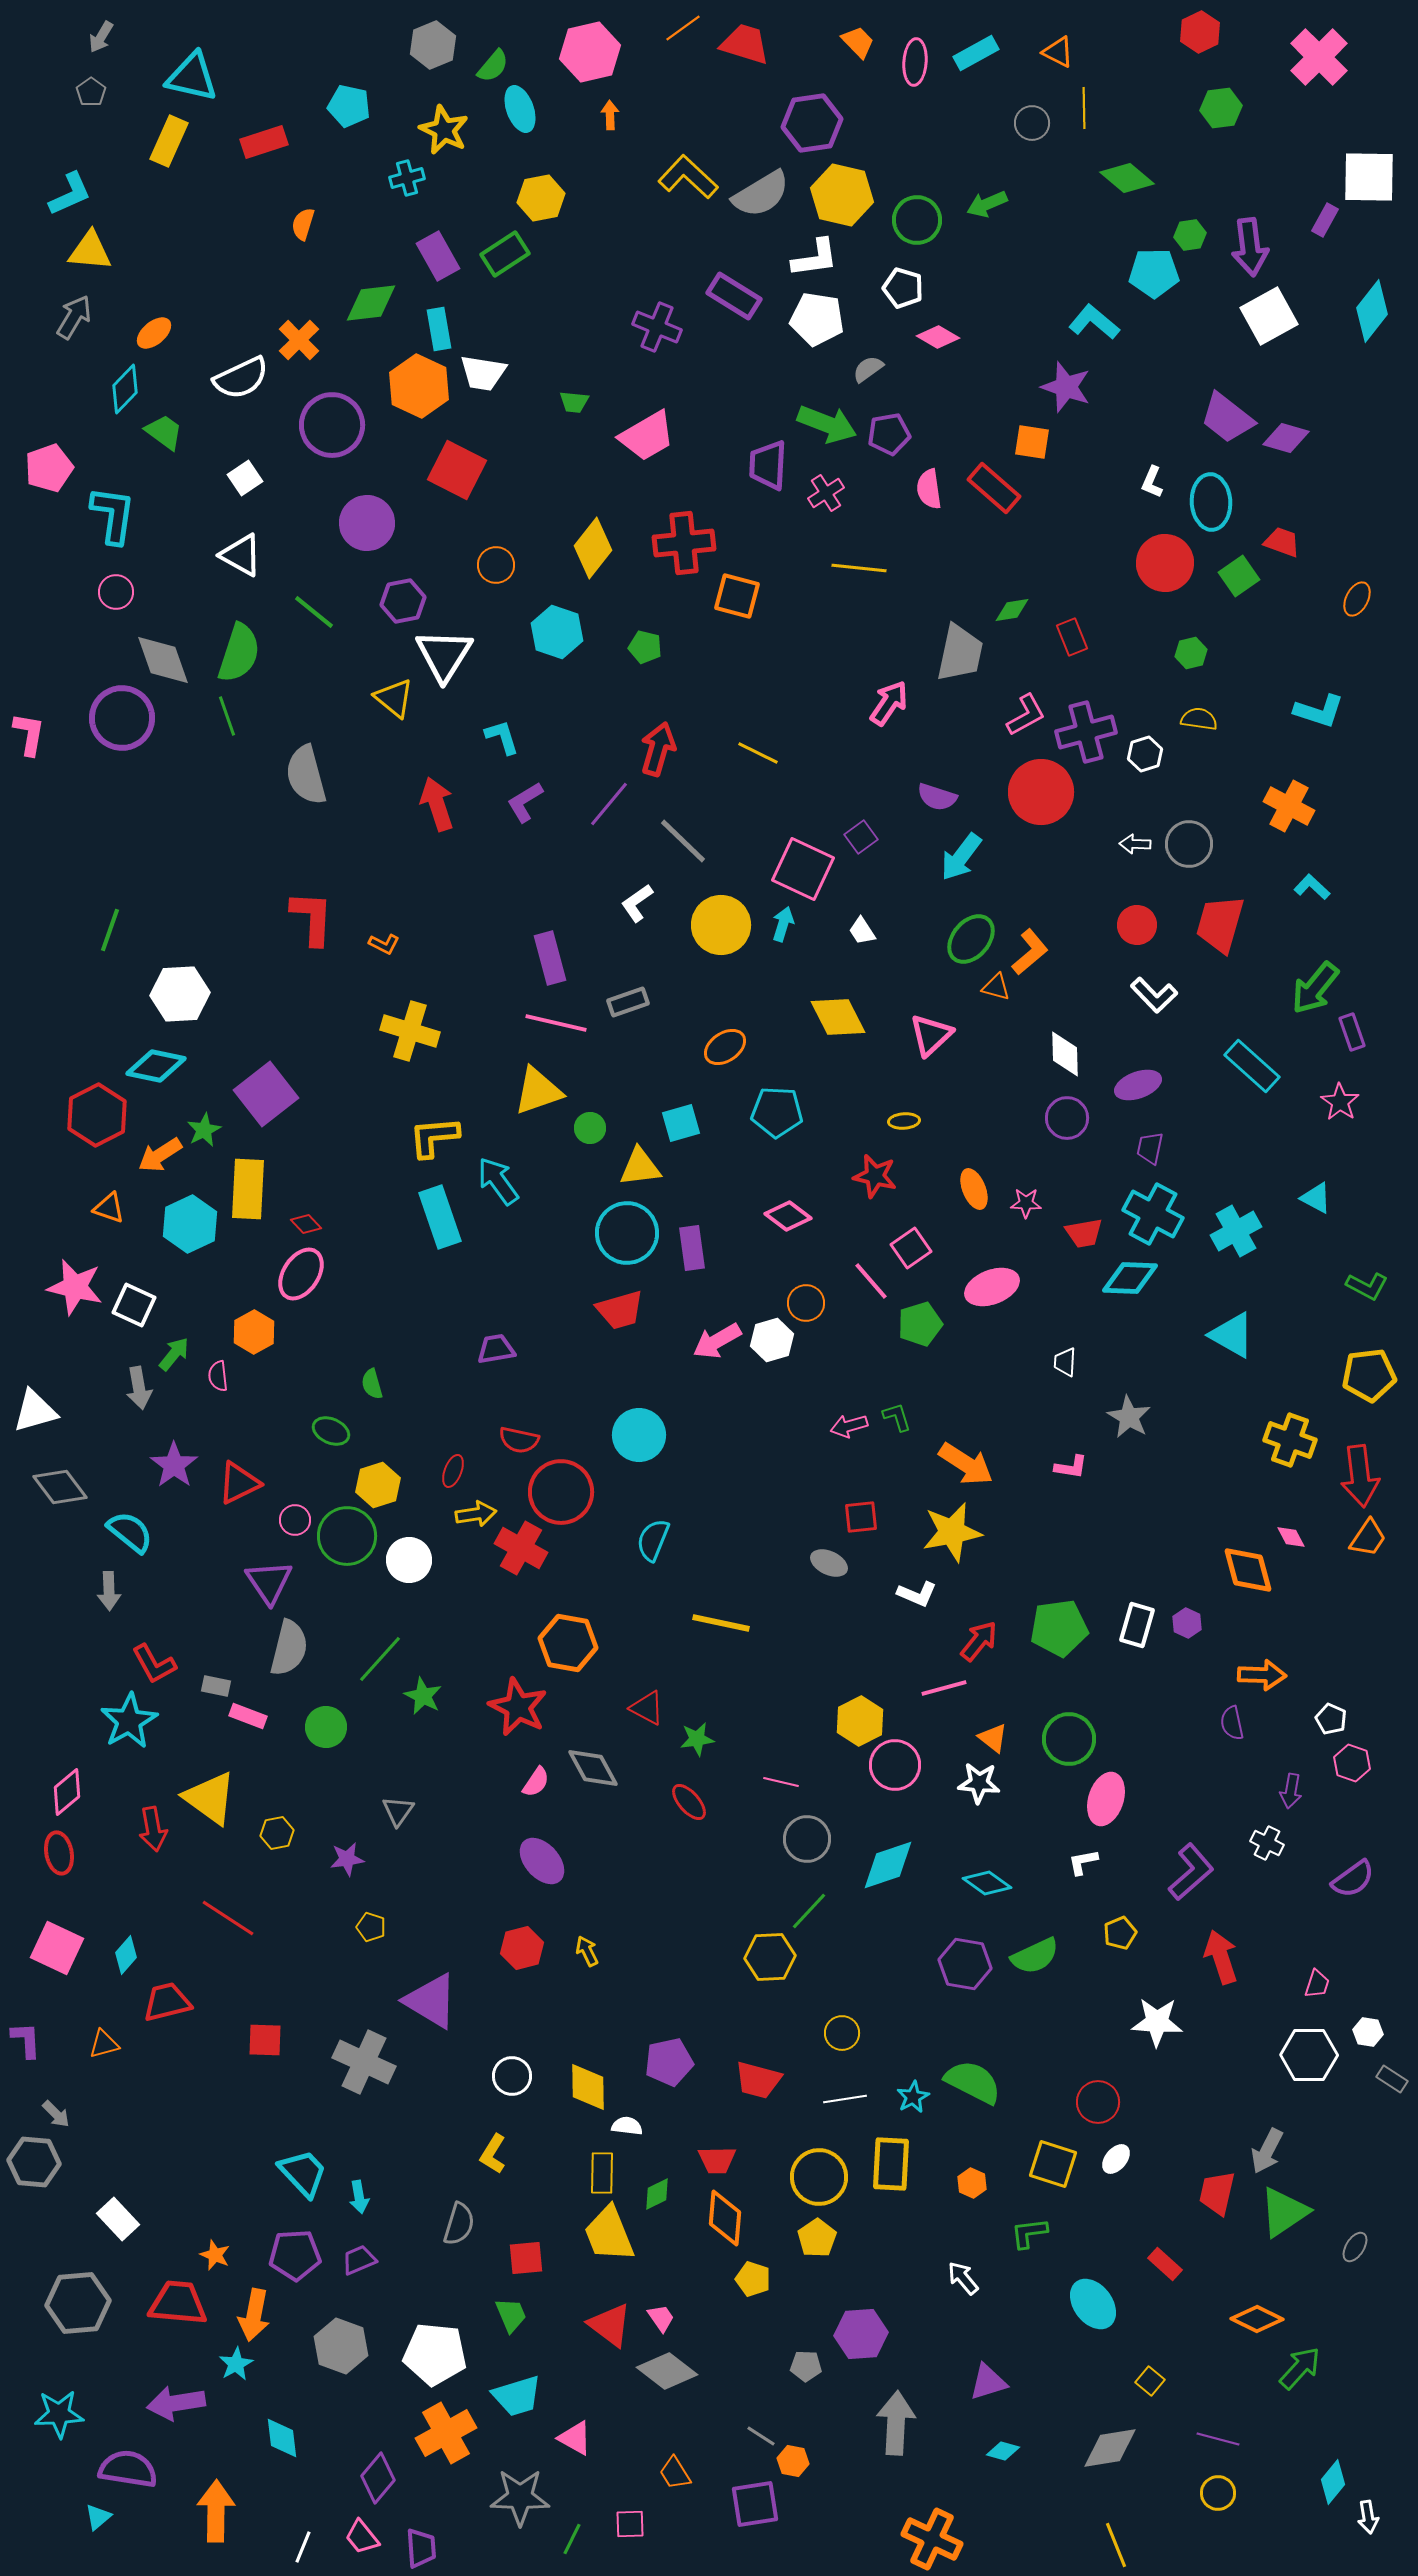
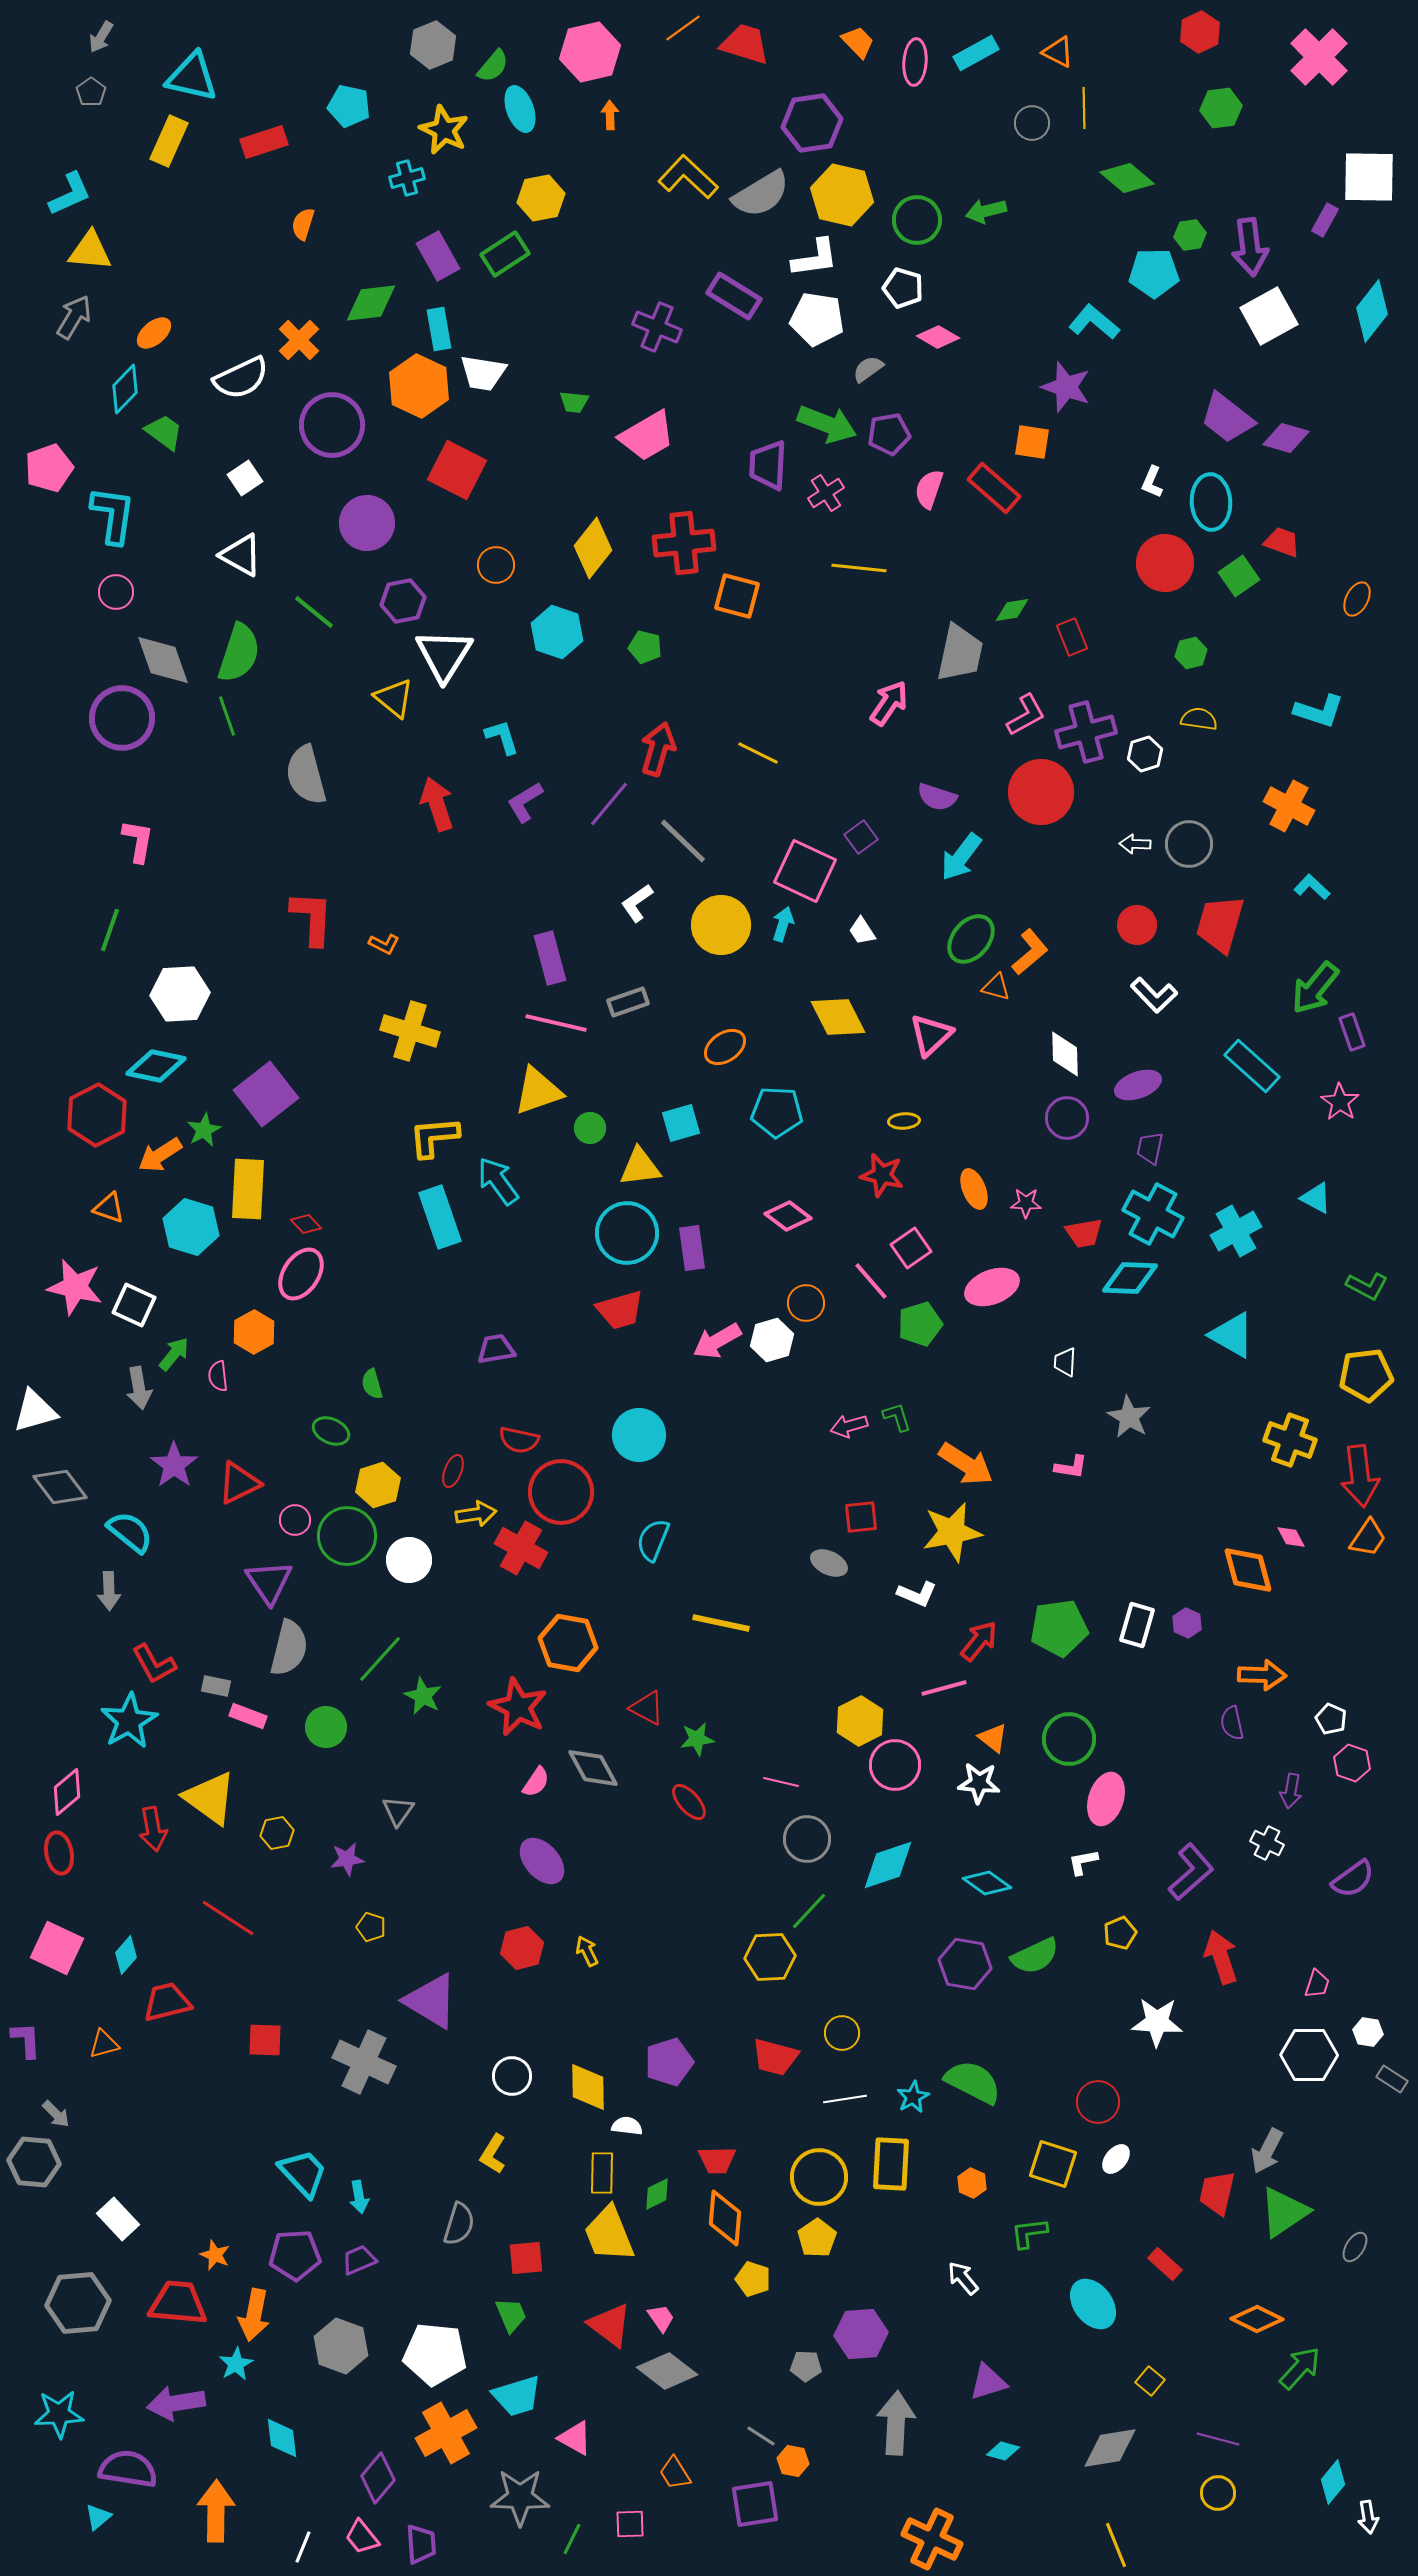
green arrow at (987, 204): moved 1 px left, 7 px down; rotated 9 degrees clockwise
pink semicircle at (929, 489): rotated 27 degrees clockwise
pink L-shape at (29, 734): moved 109 px right, 107 px down
pink square at (803, 869): moved 2 px right, 2 px down
red star at (875, 1176): moved 7 px right, 1 px up
cyan hexagon at (190, 1224): moved 1 px right, 3 px down; rotated 18 degrees counterclockwise
yellow pentagon at (1369, 1375): moved 3 px left
purple pentagon at (669, 2062): rotated 6 degrees counterclockwise
red trapezoid at (758, 2080): moved 17 px right, 23 px up
purple trapezoid at (421, 2548): moved 4 px up
